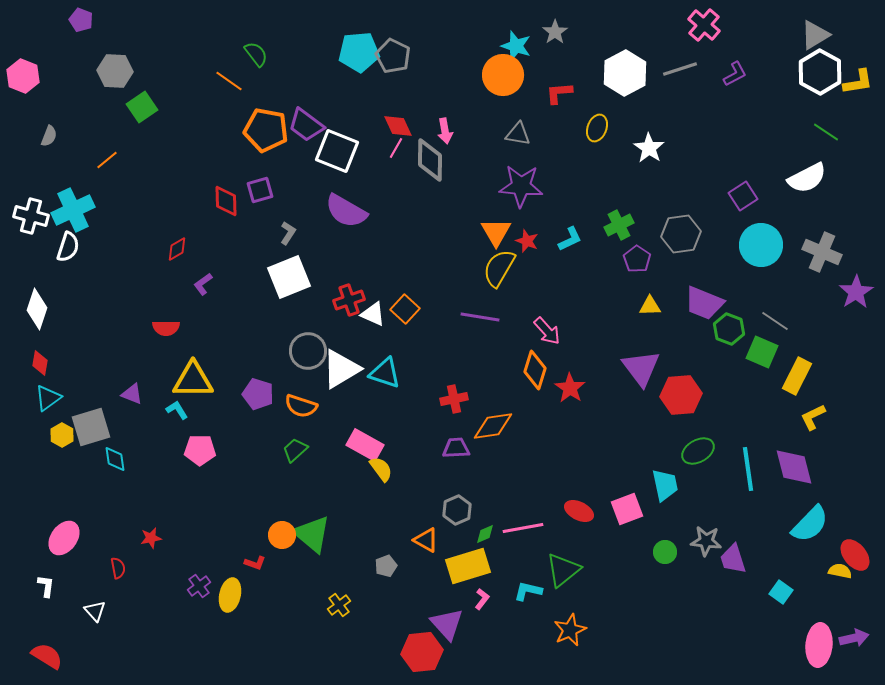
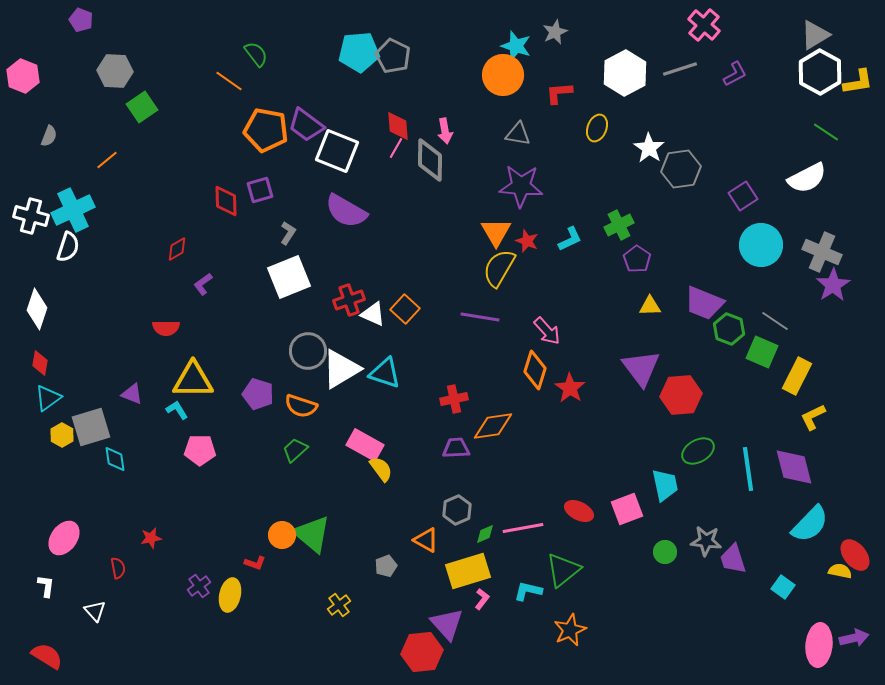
gray star at (555, 32): rotated 10 degrees clockwise
red diamond at (398, 126): rotated 20 degrees clockwise
gray hexagon at (681, 234): moved 65 px up
purple star at (856, 292): moved 23 px left, 7 px up
yellow rectangle at (468, 566): moved 5 px down
cyan square at (781, 592): moved 2 px right, 5 px up
